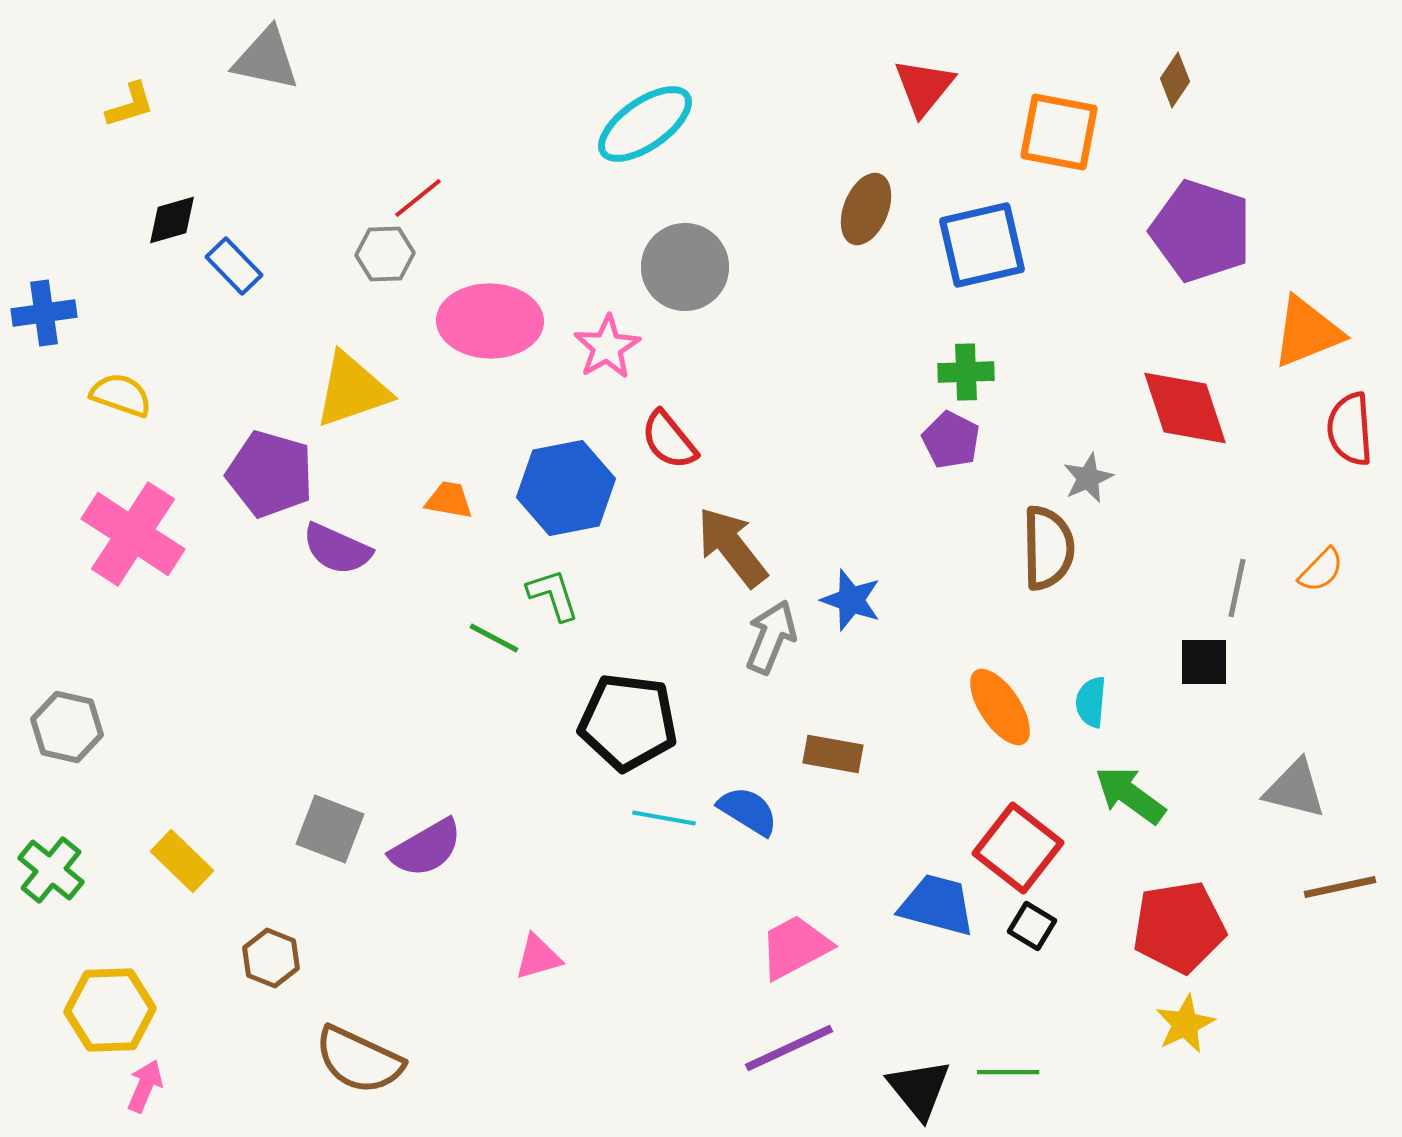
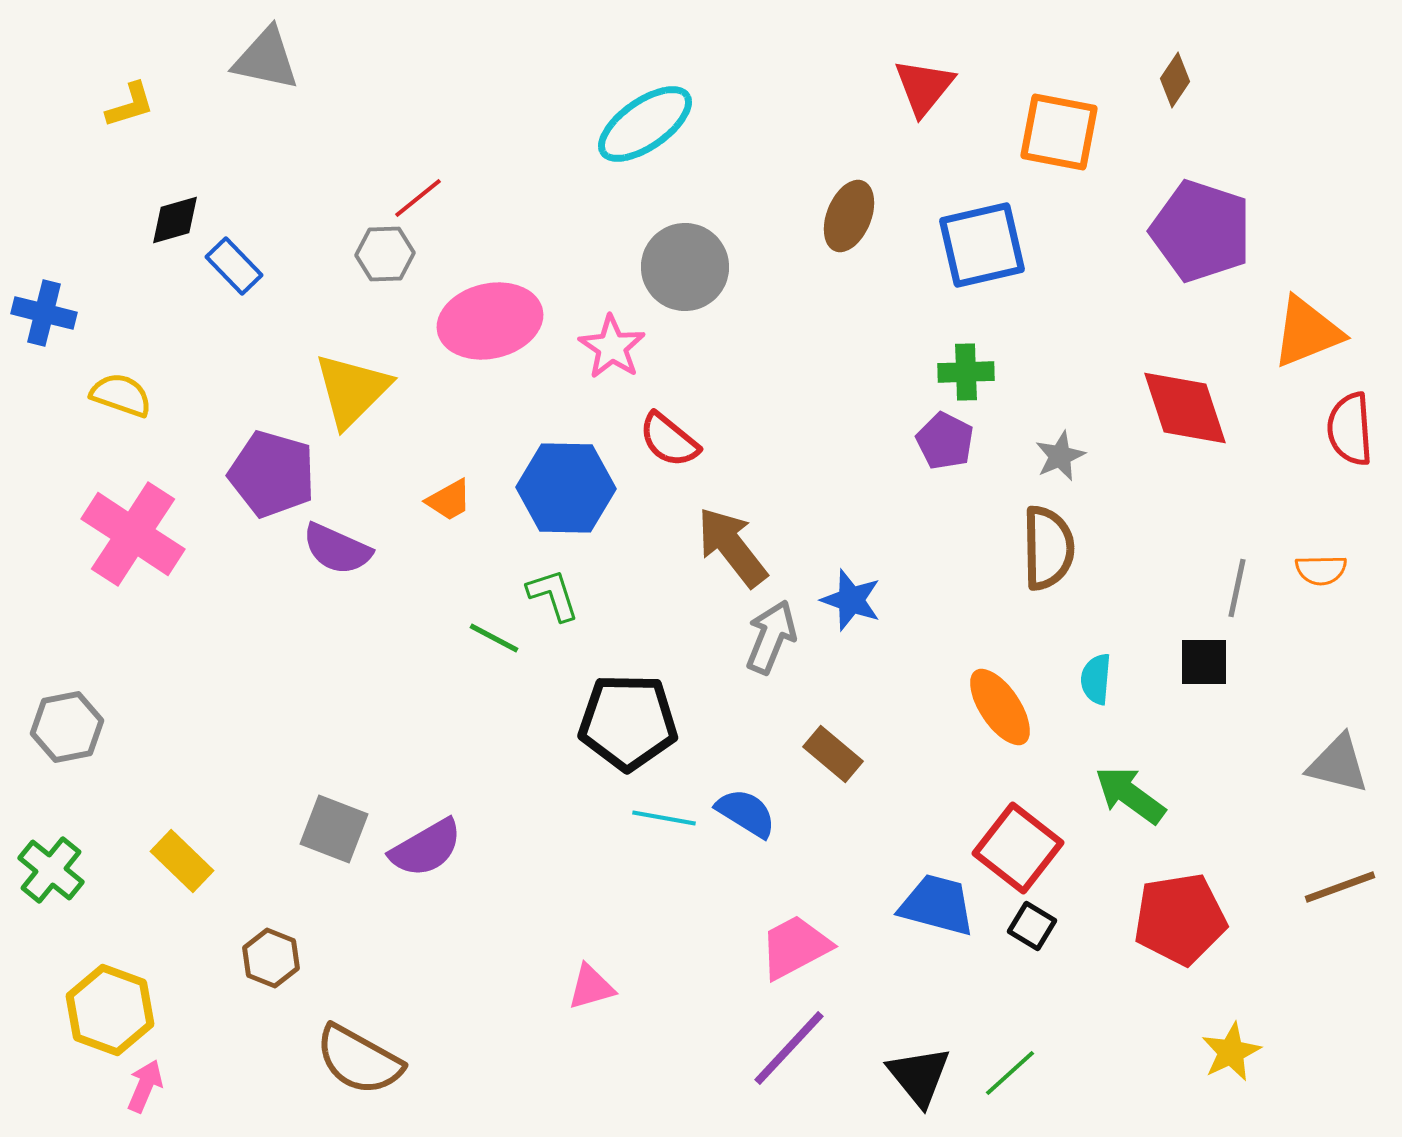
brown ellipse at (866, 209): moved 17 px left, 7 px down
black diamond at (172, 220): moved 3 px right
blue cross at (44, 313): rotated 22 degrees clockwise
pink ellipse at (490, 321): rotated 14 degrees counterclockwise
pink star at (607, 347): moved 5 px right; rotated 8 degrees counterclockwise
yellow triangle at (352, 390): rotated 26 degrees counterclockwise
red semicircle at (669, 440): rotated 12 degrees counterclockwise
purple pentagon at (951, 440): moved 6 px left, 1 px down
purple pentagon at (270, 474): moved 2 px right
gray star at (1088, 478): moved 28 px left, 22 px up
blue hexagon at (566, 488): rotated 12 degrees clockwise
orange trapezoid at (449, 500): rotated 141 degrees clockwise
orange semicircle at (1321, 570): rotated 45 degrees clockwise
cyan semicircle at (1091, 702): moved 5 px right, 23 px up
black pentagon at (628, 722): rotated 6 degrees counterclockwise
gray hexagon at (67, 727): rotated 24 degrees counterclockwise
brown rectangle at (833, 754): rotated 30 degrees clockwise
gray triangle at (1295, 789): moved 43 px right, 25 px up
blue semicircle at (748, 811): moved 2 px left, 2 px down
gray square at (330, 829): moved 4 px right
brown line at (1340, 887): rotated 8 degrees counterclockwise
red pentagon at (1179, 927): moved 1 px right, 8 px up
pink triangle at (538, 957): moved 53 px right, 30 px down
yellow hexagon at (110, 1010): rotated 22 degrees clockwise
yellow star at (1185, 1024): moved 46 px right, 28 px down
purple line at (789, 1048): rotated 22 degrees counterclockwise
brown semicircle at (359, 1060): rotated 4 degrees clockwise
green line at (1008, 1072): moved 2 px right, 1 px down; rotated 42 degrees counterclockwise
black triangle at (919, 1089): moved 13 px up
